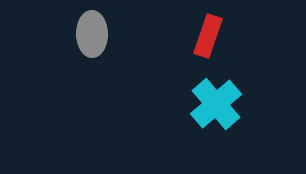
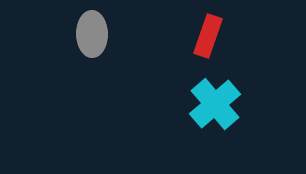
cyan cross: moved 1 px left
